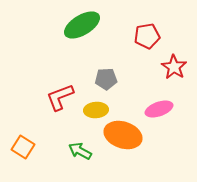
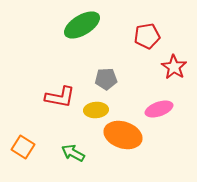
red L-shape: rotated 148 degrees counterclockwise
green arrow: moved 7 px left, 2 px down
